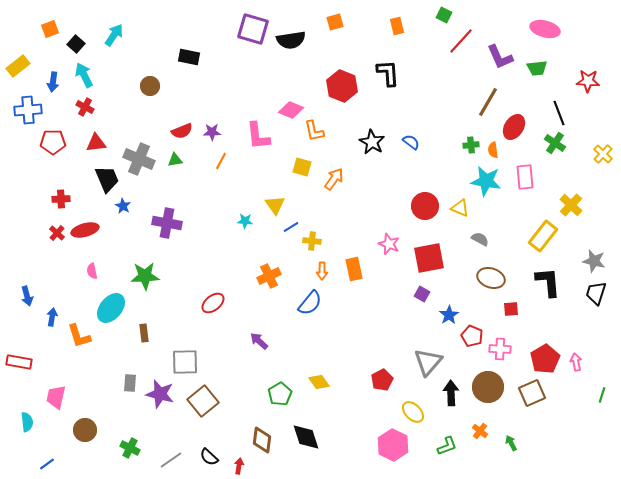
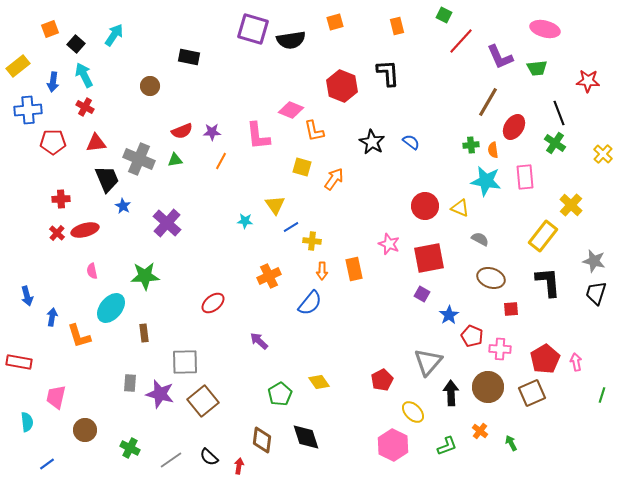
purple cross at (167, 223): rotated 32 degrees clockwise
